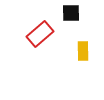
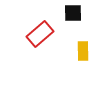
black square: moved 2 px right
